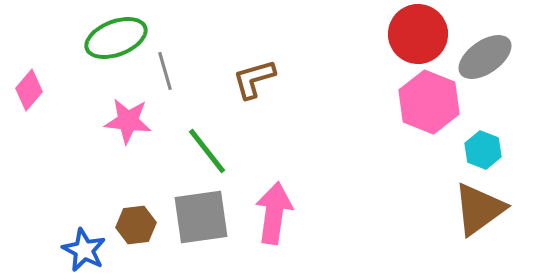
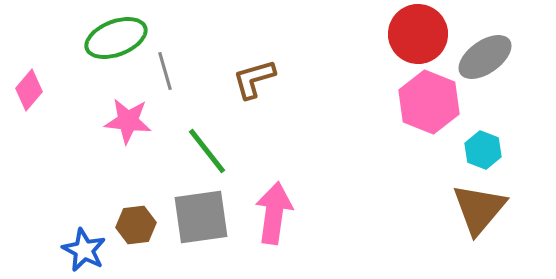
brown triangle: rotated 14 degrees counterclockwise
